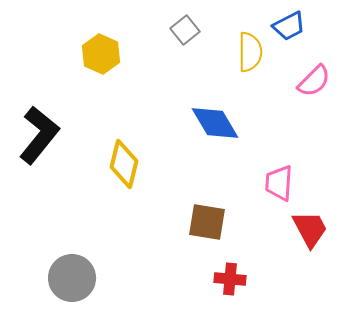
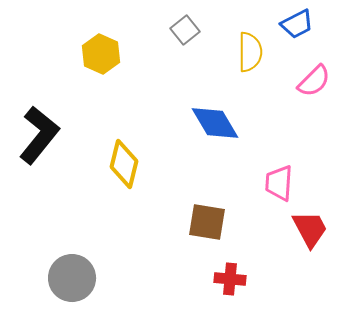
blue trapezoid: moved 8 px right, 2 px up
